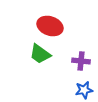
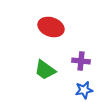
red ellipse: moved 1 px right, 1 px down
green trapezoid: moved 5 px right, 16 px down
